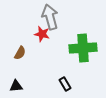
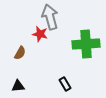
red star: moved 2 px left
green cross: moved 3 px right, 4 px up
black triangle: moved 2 px right
